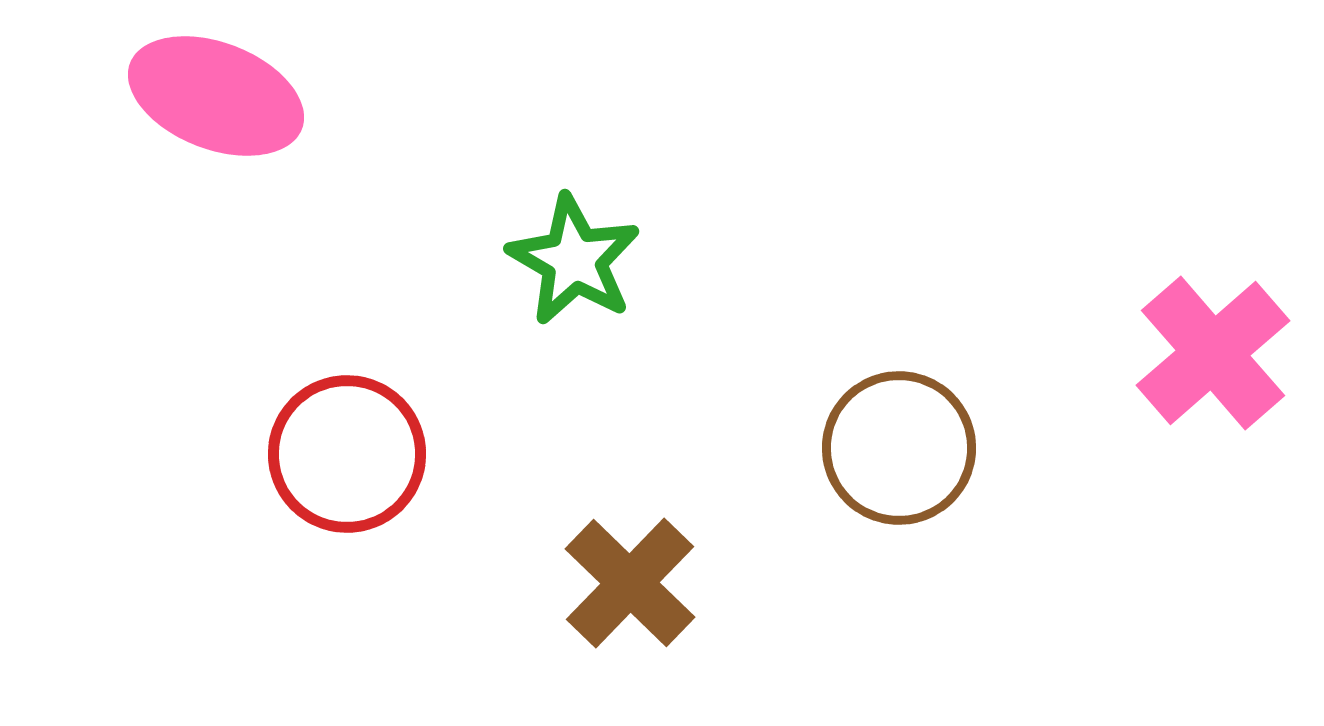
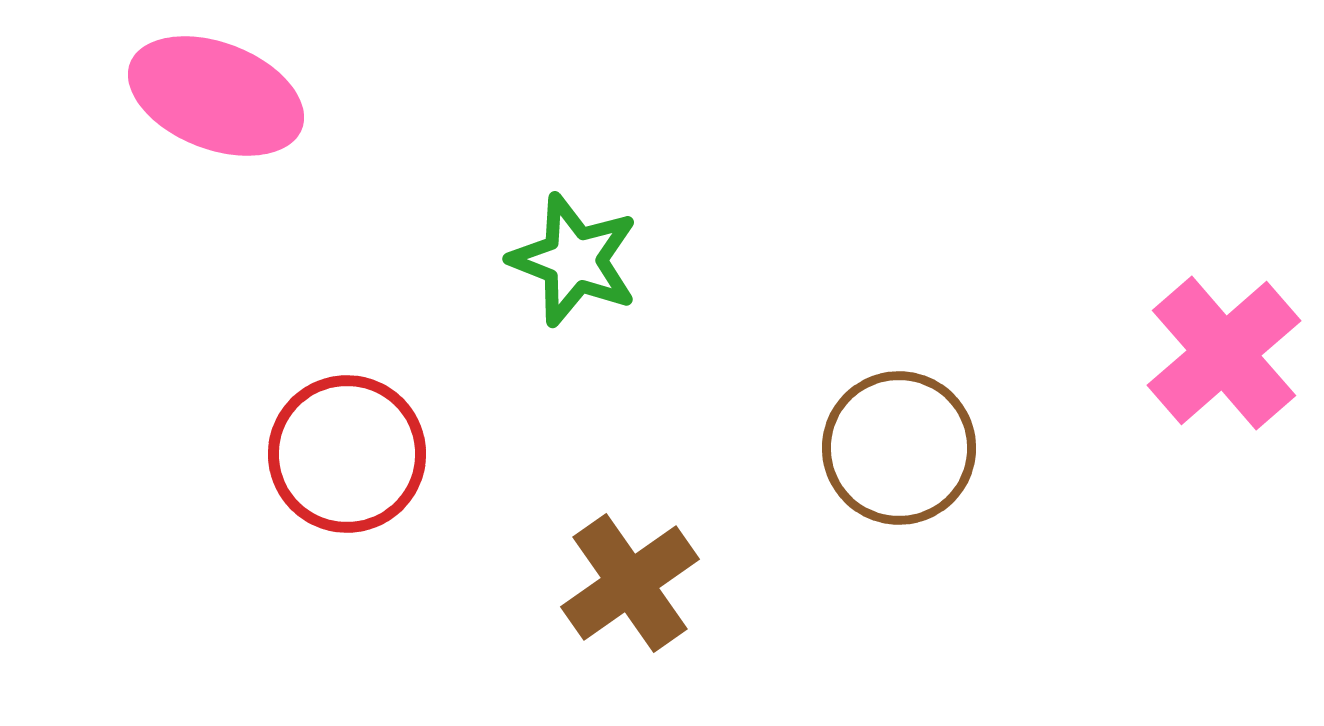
green star: rotated 9 degrees counterclockwise
pink cross: moved 11 px right
brown cross: rotated 11 degrees clockwise
